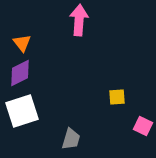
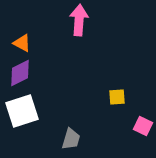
orange triangle: rotated 24 degrees counterclockwise
